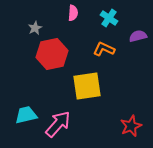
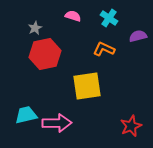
pink semicircle: moved 3 px down; rotated 77 degrees counterclockwise
red hexagon: moved 7 px left
pink arrow: moved 1 px left, 1 px up; rotated 48 degrees clockwise
